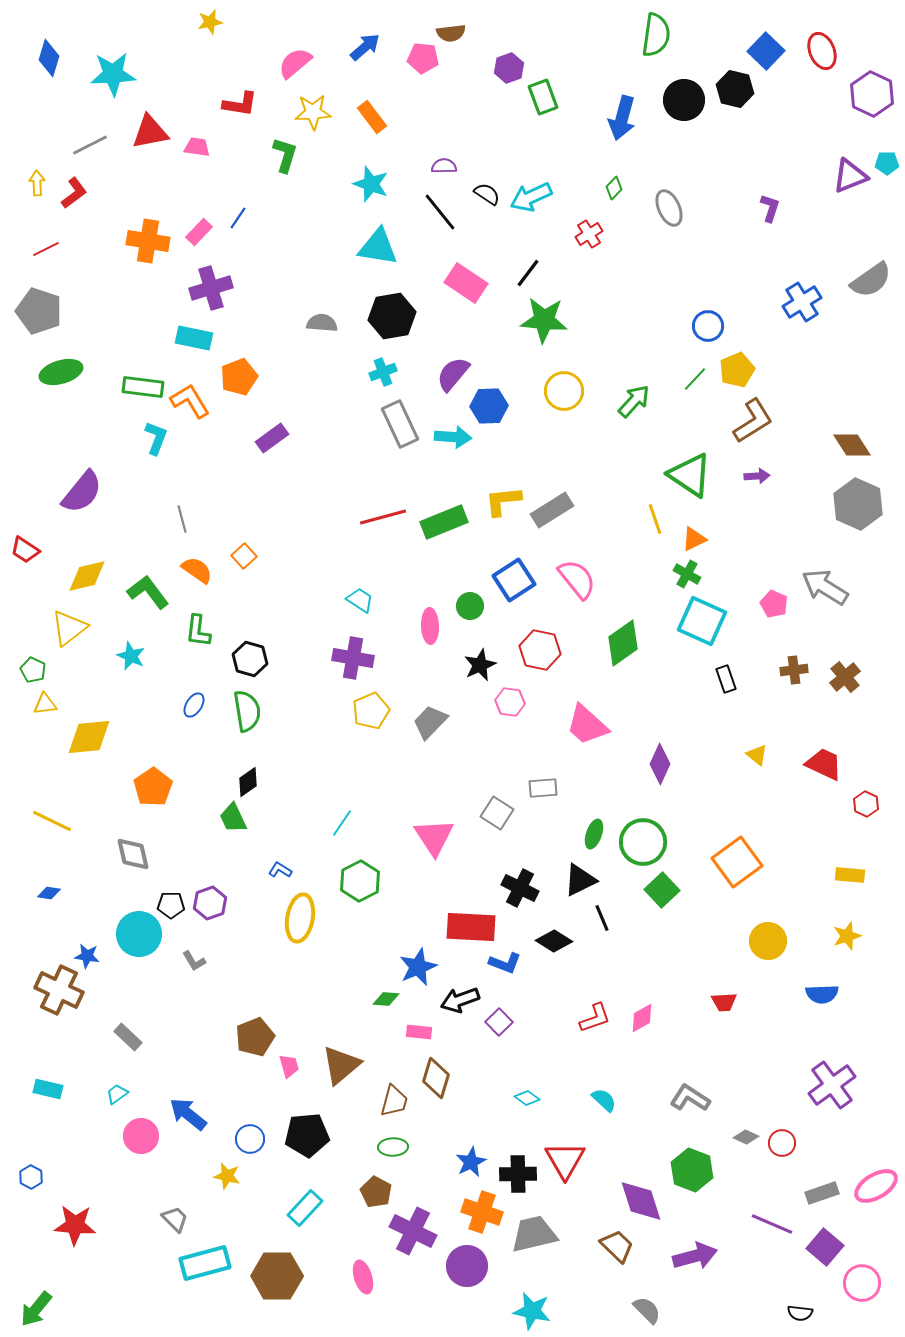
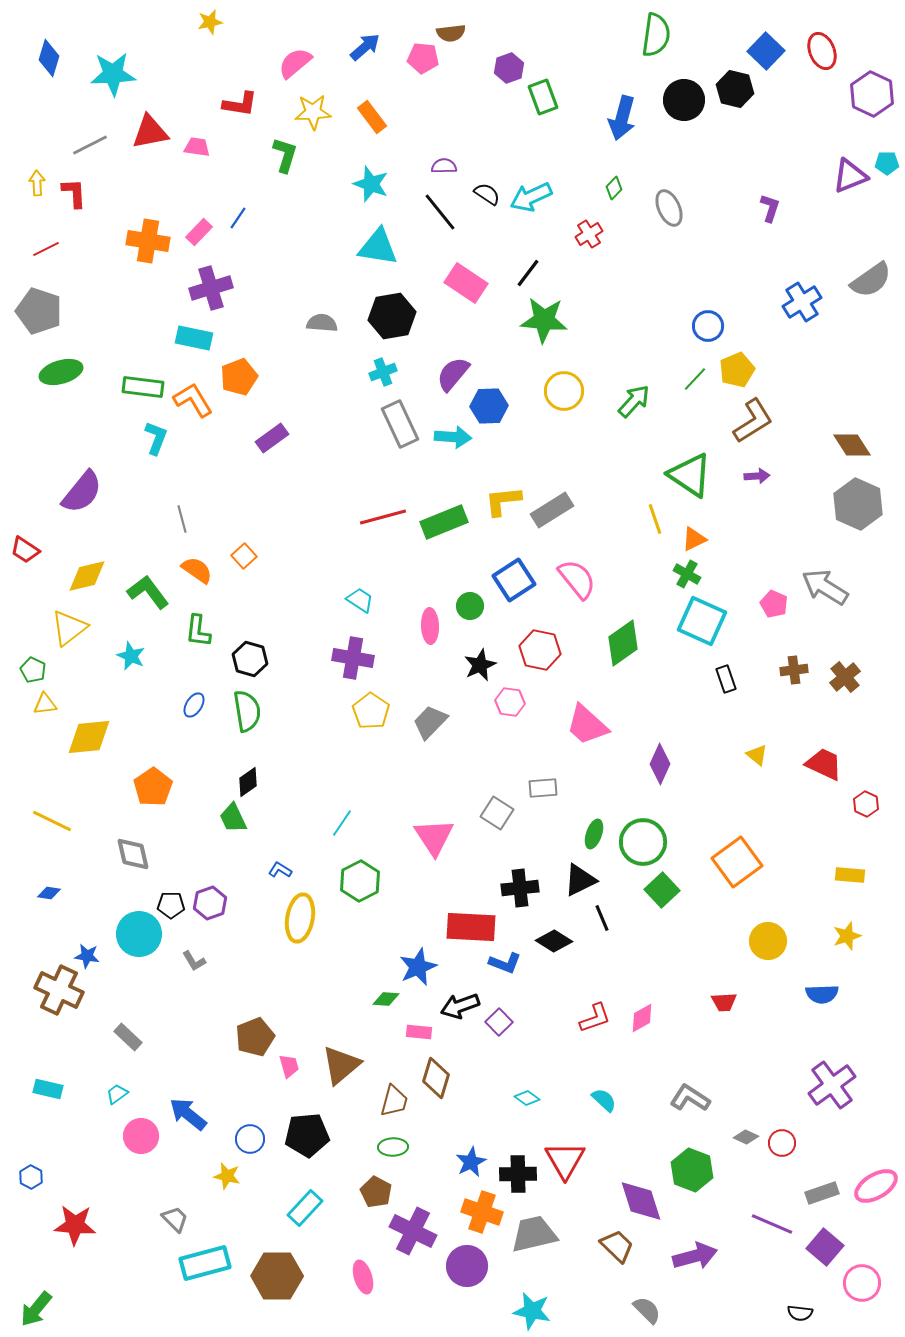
red L-shape at (74, 193): rotated 56 degrees counterclockwise
orange L-shape at (190, 401): moved 3 px right, 1 px up
yellow pentagon at (371, 711): rotated 15 degrees counterclockwise
black cross at (520, 888): rotated 33 degrees counterclockwise
black arrow at (460, 1000): moved 6 px down
